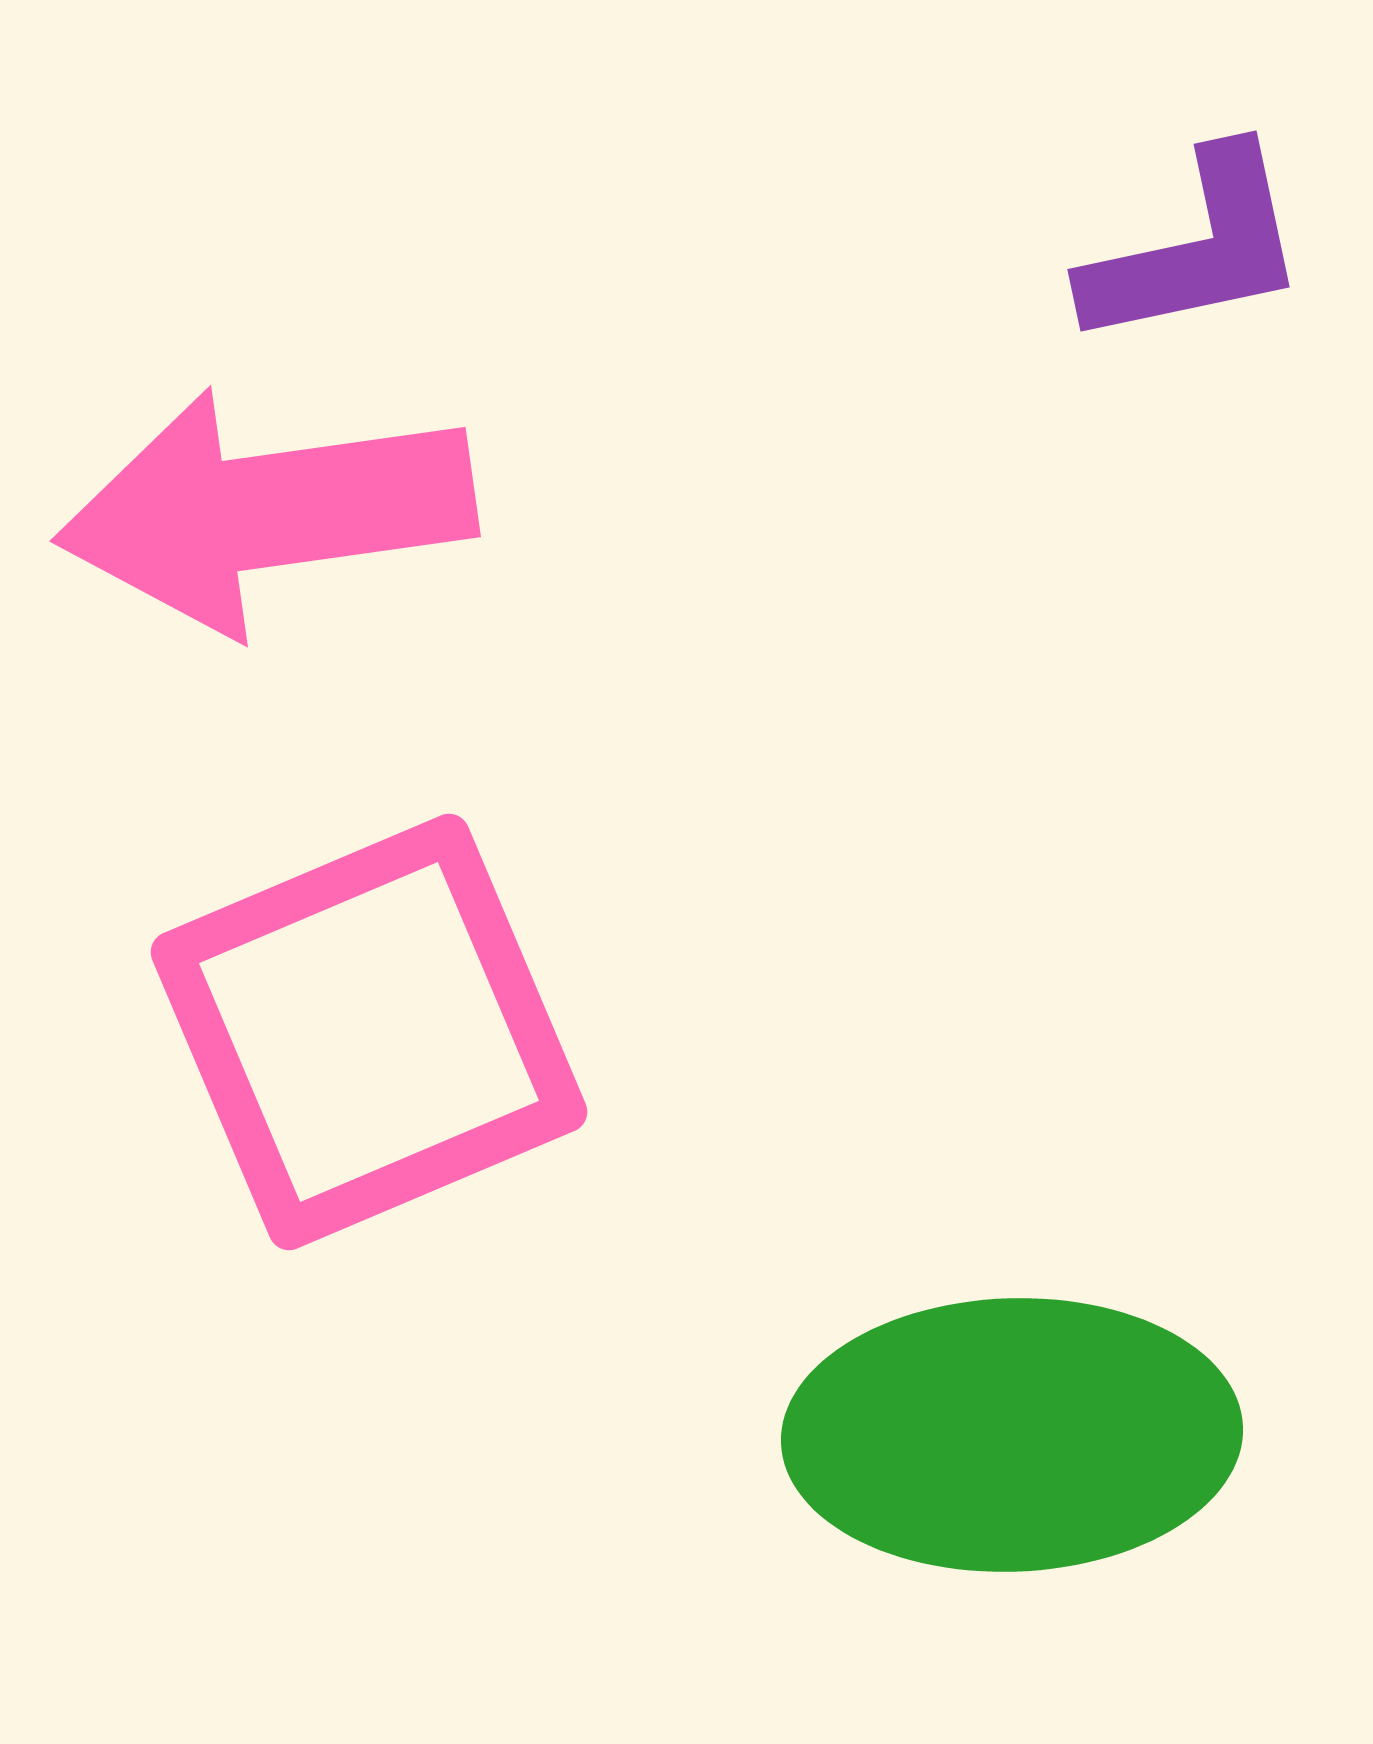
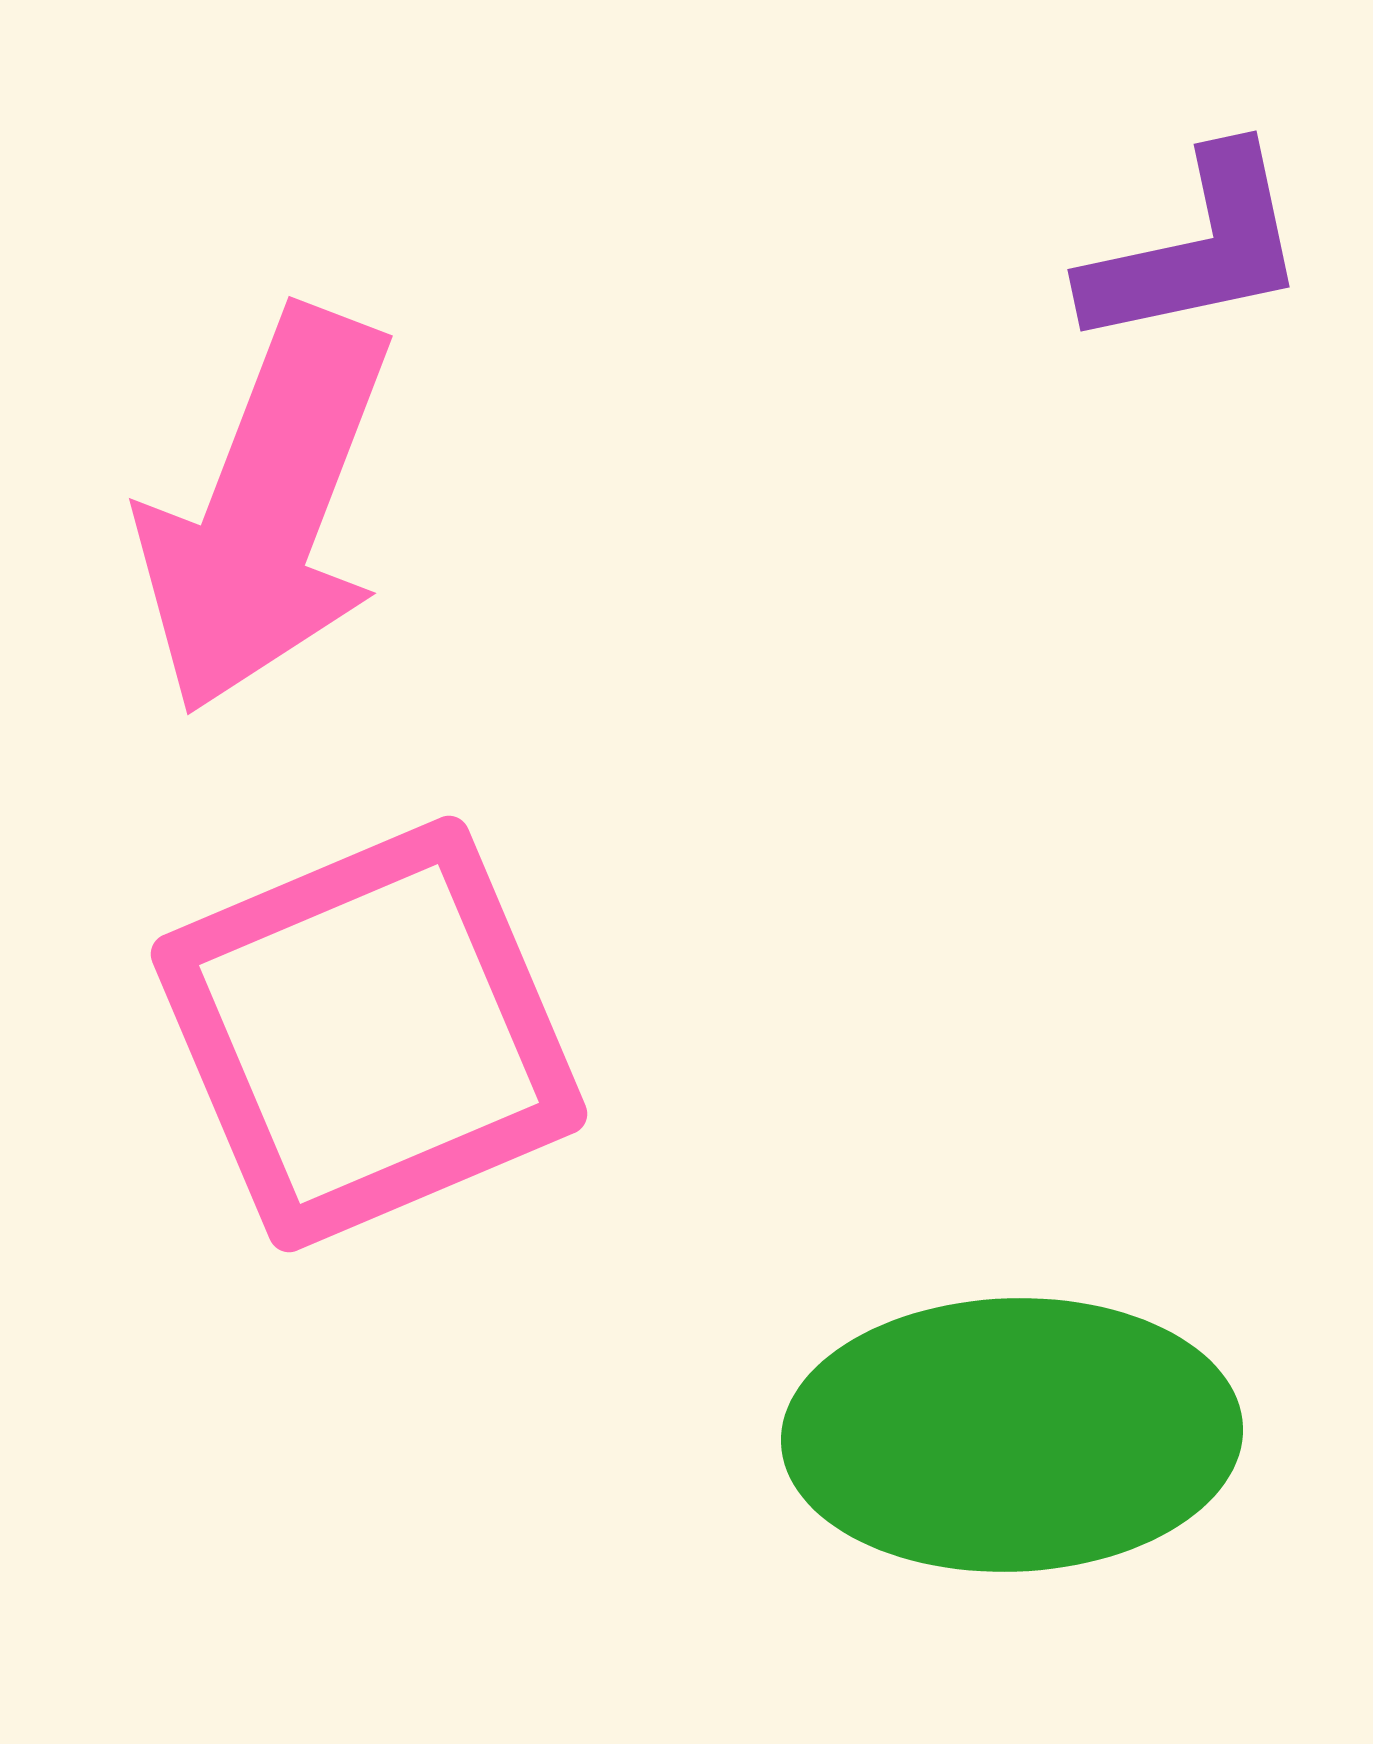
pink arrow: rotated 61 degrees counterclockwise
pink square: moved 2 px down
